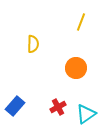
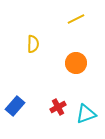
yellow line: moved 5 px left, 3 px up; rotated 42 degrees clockwise
orange circle: moved 5 px up
cyan triangle: rotated 15 degrees clockwise
